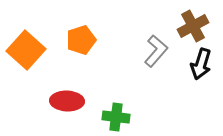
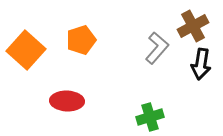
gray L-shape: moved 1 px right, 3 px up
black arrow: rotated 8 degrees counterclockwise
green cross: moved 34 px right; rotated 24 degrees counterclockwise
